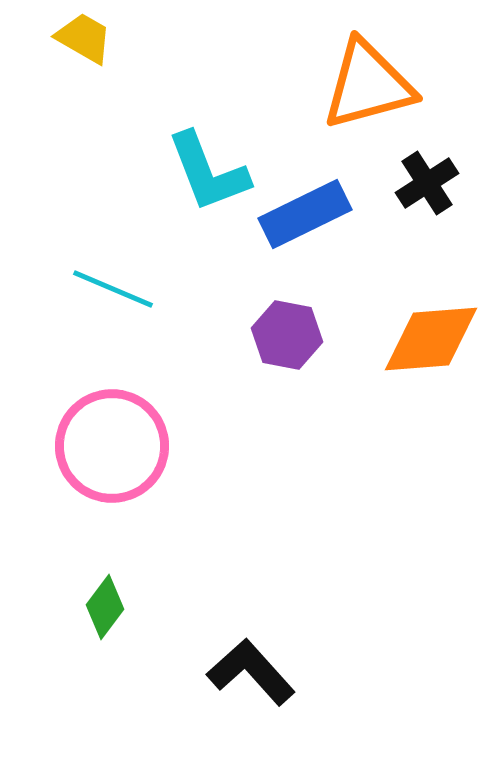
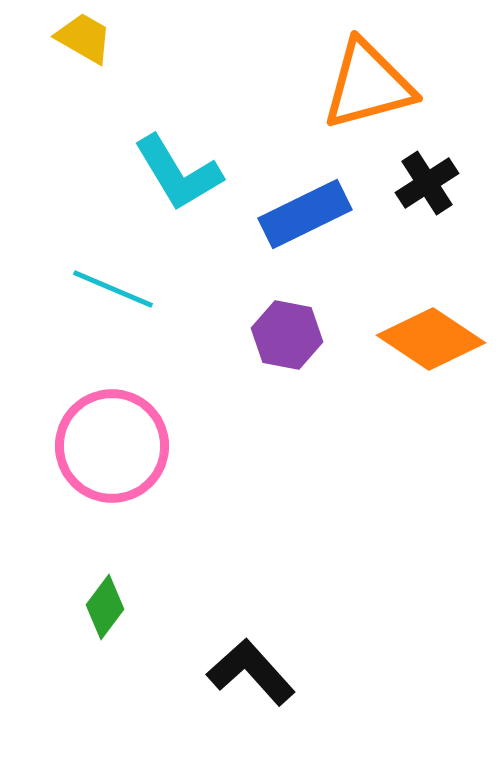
cyan L-shape: moved 30 px left, 1 px down; rotated 10 degrees counterclockwise
orange diamond: rotated 38 degrees clockwise
